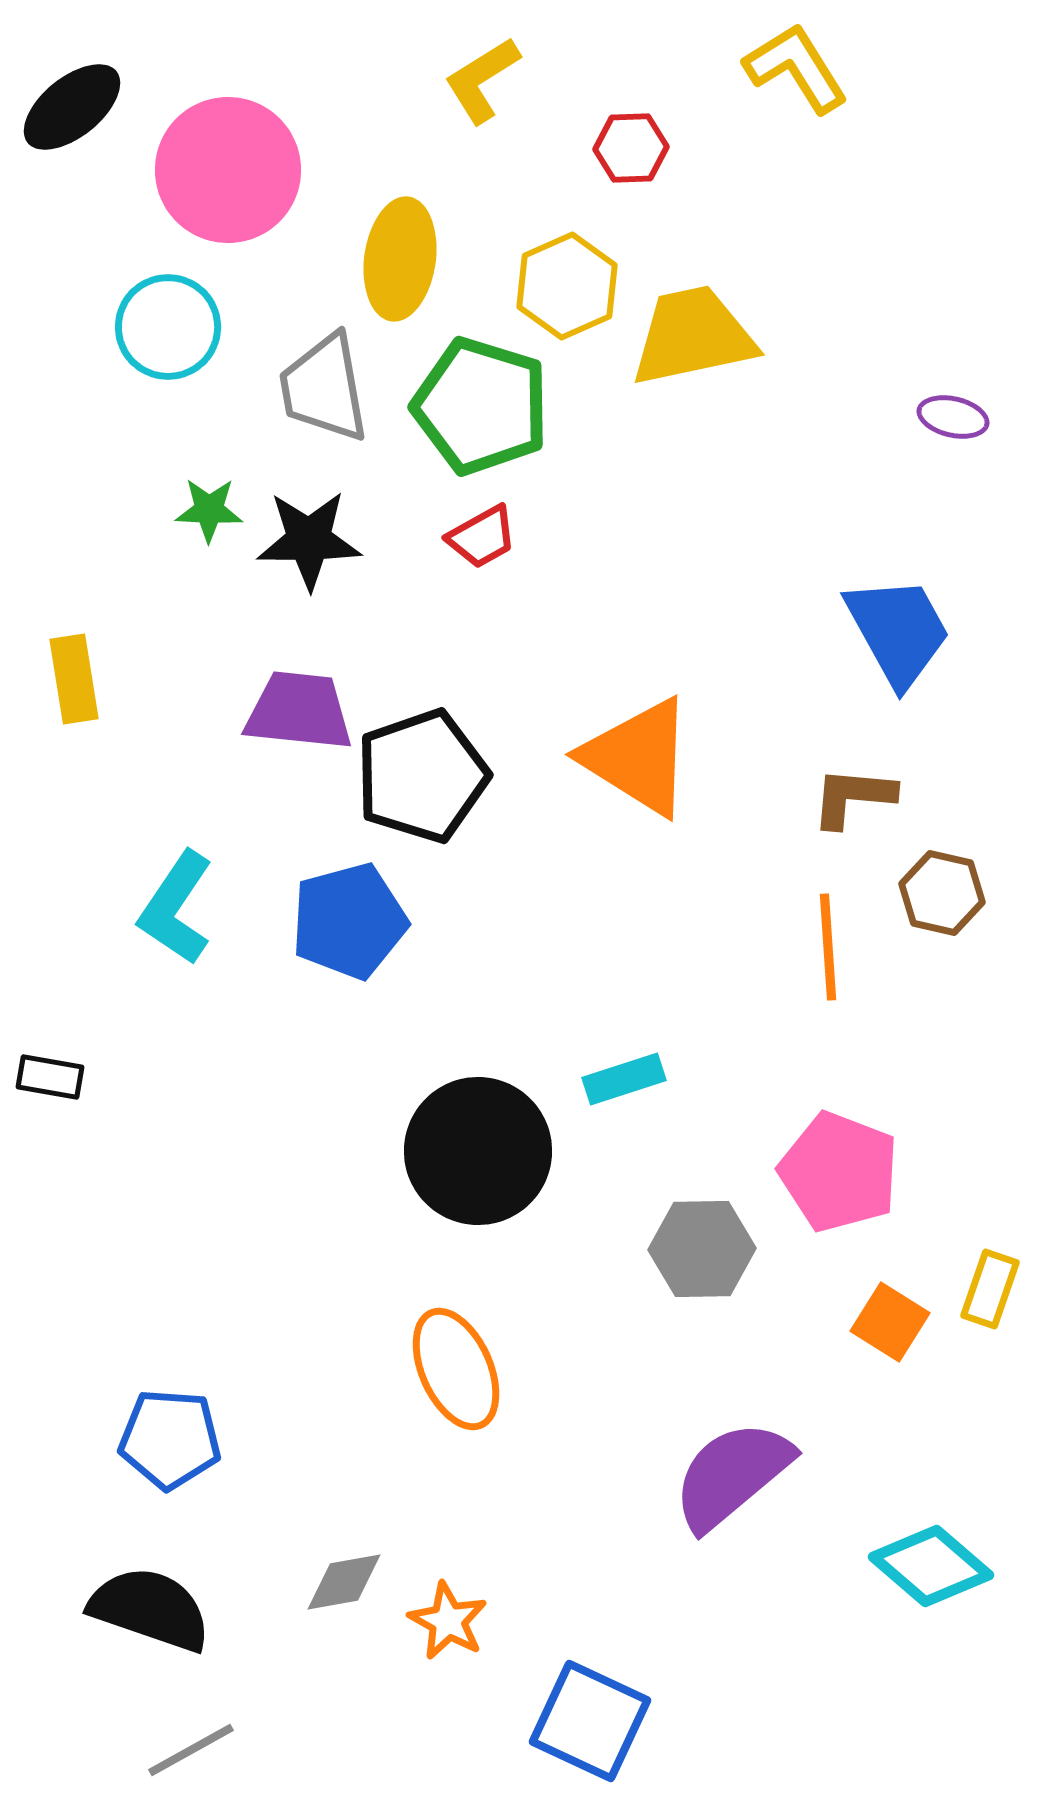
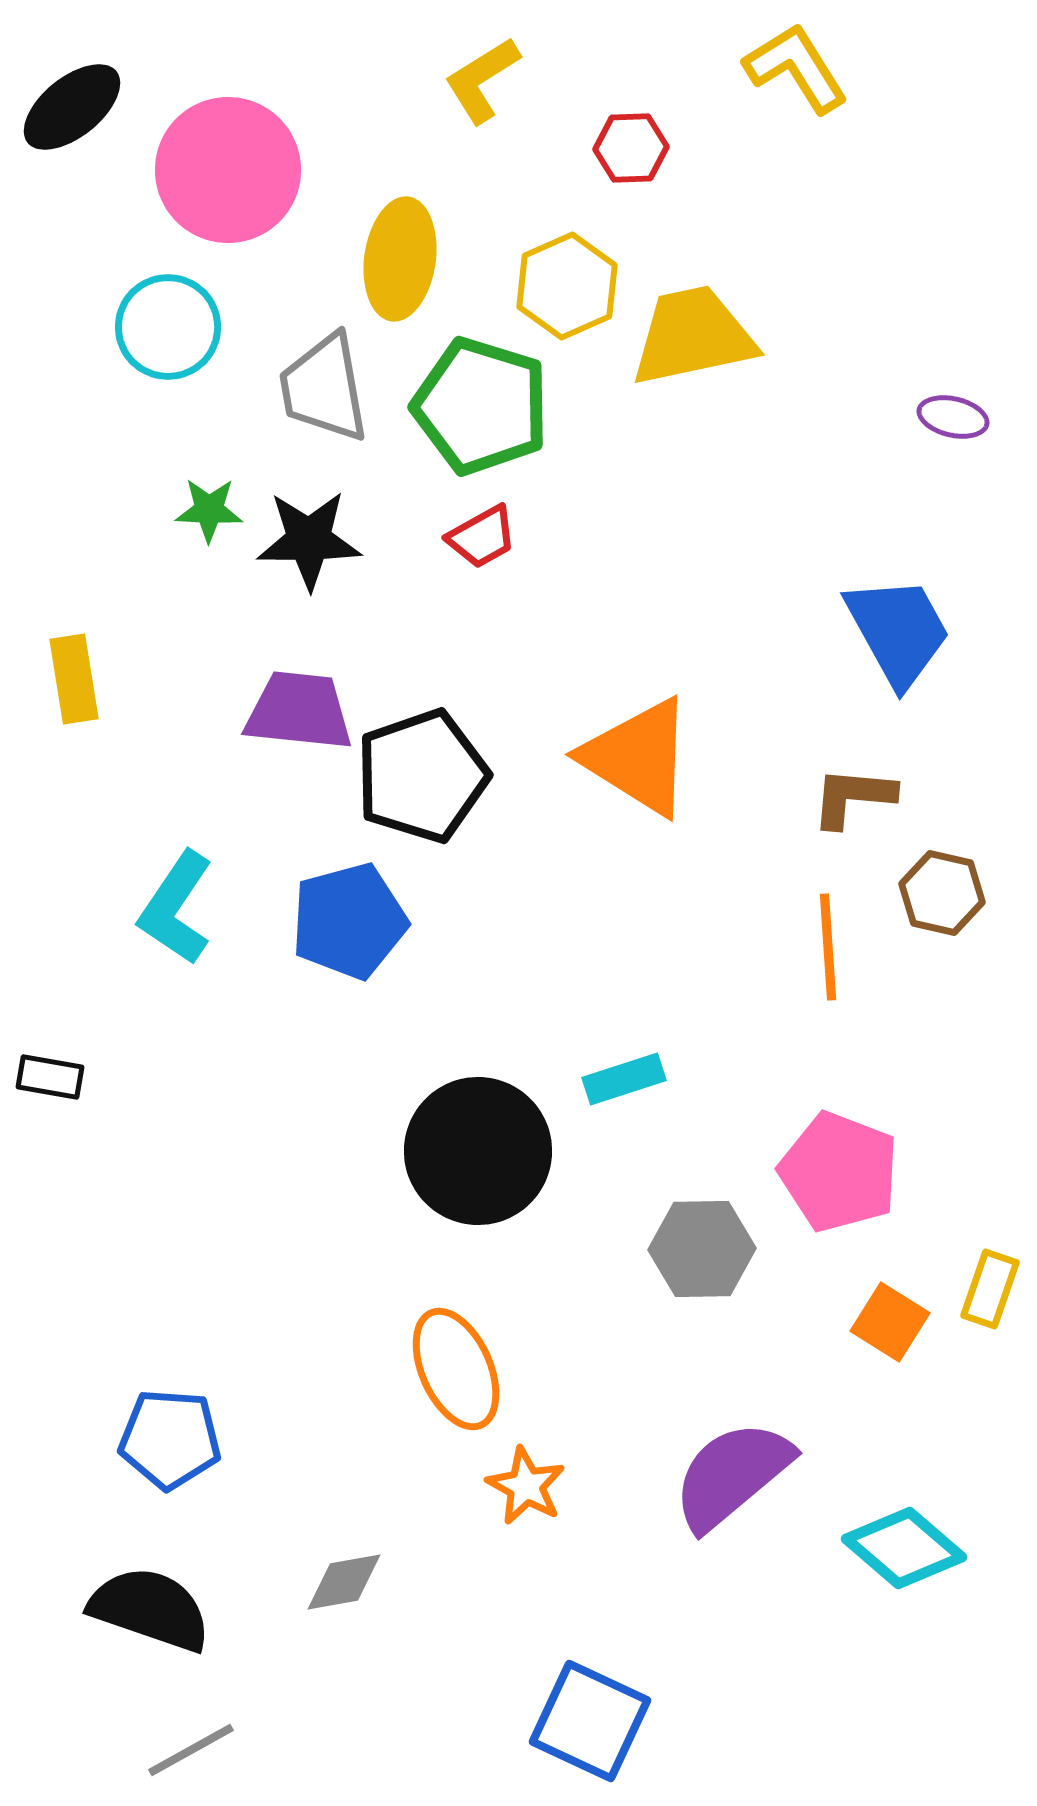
cyan diamond at (931, 1566): moved 27 px left, 18 px up
orange star at (448, 1621): moved 78 px right, 135 px up
